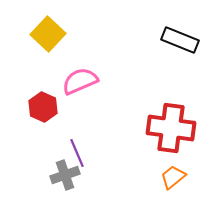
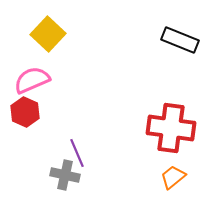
pink semicircle: moved 48 px left, 1 px up
red hexagon: moved 18 px left, 5 px down
gray cross: rotated 32 degrees clockwise
